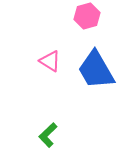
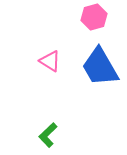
pink hexagon: moved 7 px right, 1 px down
blue trapezoid: moved 4 px right, 3 px up
